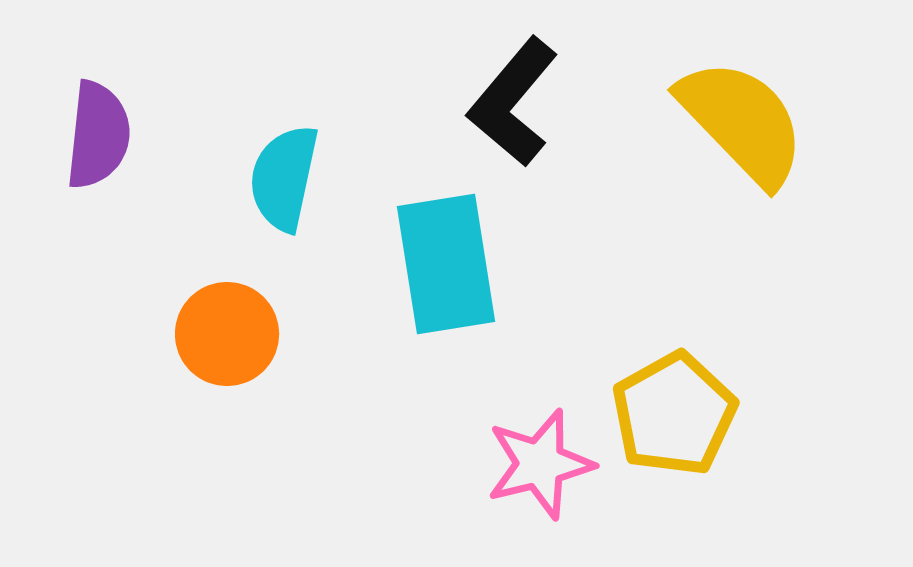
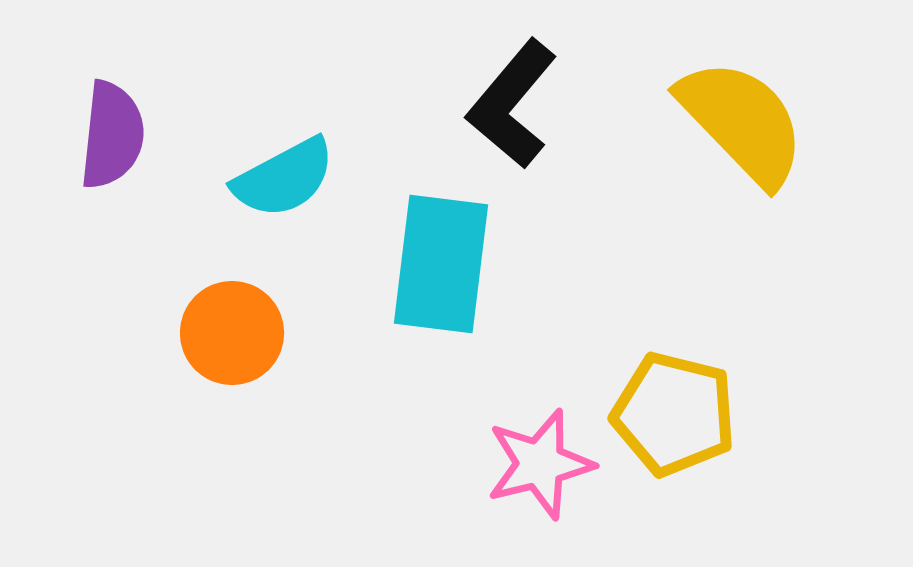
black L-shape: moved 1 px left, 2 px down
purple semicircle: moved 14 px right
cyan semicircle: rotated 130 degrees counterclockwise
cyan rectangle: moved 5 px left; rotated 16 degrees clockwise
orange circle: moved 5 px right, 1 px up
yellow pentagon: rotated 29 degrees counterclockwise
